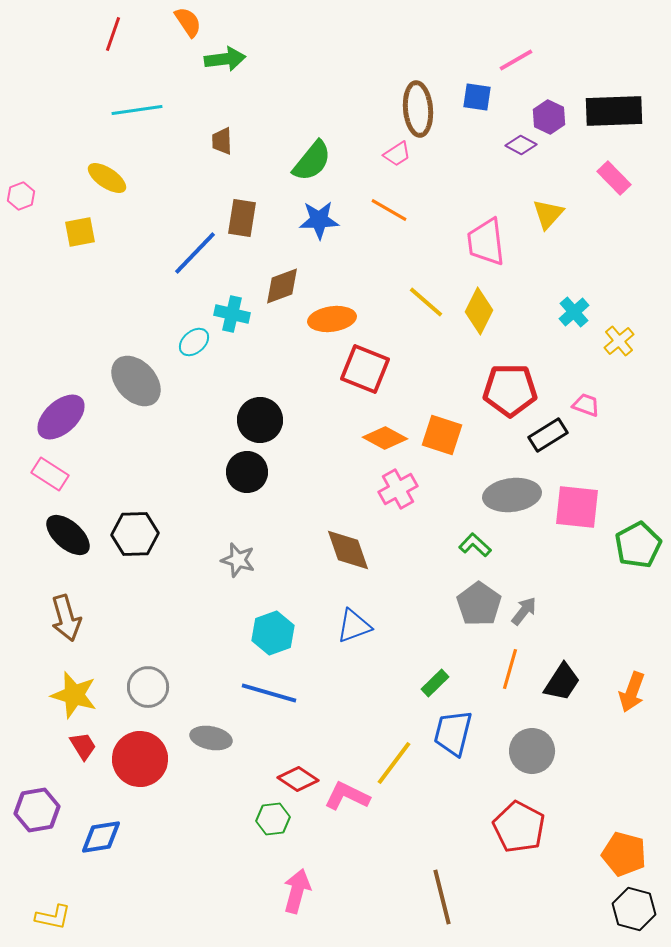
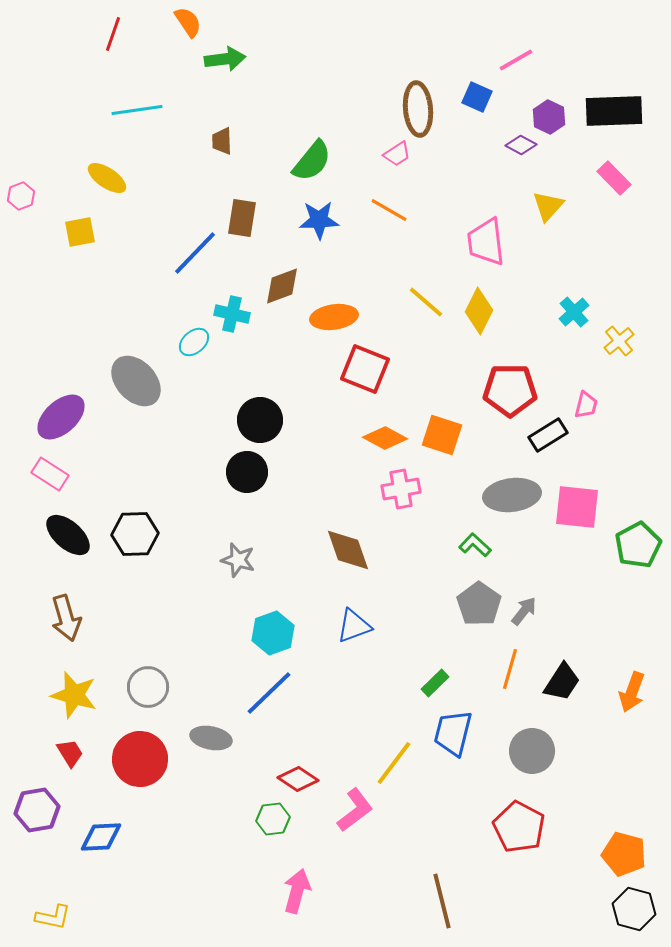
blue square at (477, 97): rotated 16 degrees clockwise
yellow triangle at (548, 214): moved 8 px up
orange ellipse at (332, 319): moved 2 px right, 2 px up
pink trapezoid at (586, 405): rotated 84 degrees clockwise
pink cross at (398, 489): moved 3 px right; rotated 18 degrees clockwise
blue line at (269, 693): rotated 60 degrees counterclockwise
red trapezoid at (83, 746): moved 13 px left, 7 px down
pink L-shape at (347, 796): moved 8 px right, 14 px down; rotated 117 degrees clockwise
blue diamond at (101, 837): rotated 6 degrees clockwise
brown line at (442, 897): moved 4 px down
